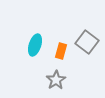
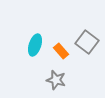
orange rectangle: rotated 56 degrees counterclockwise
gray star: rotated 24 degrees counterclockwise
